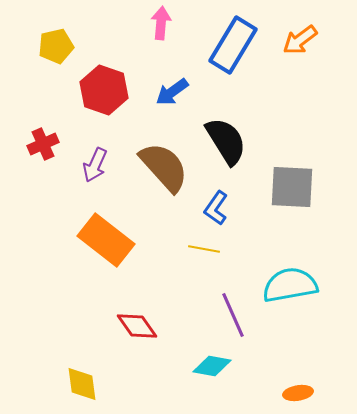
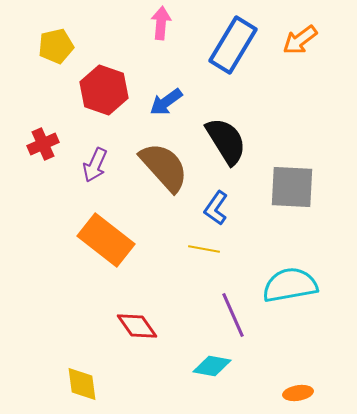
blue arrow: moved 6 px left, 10 px down
